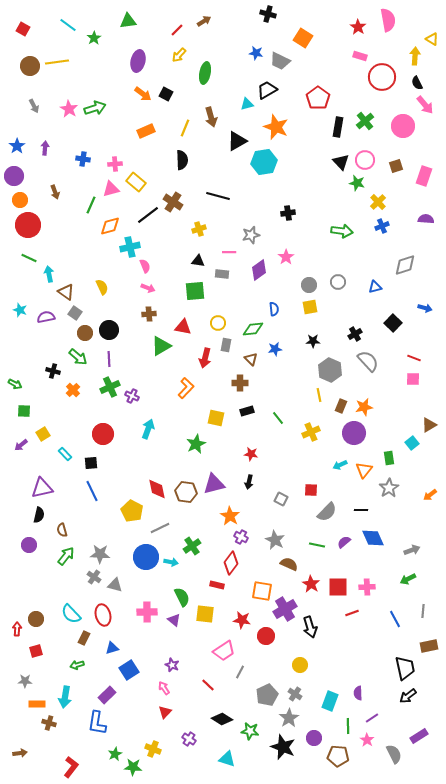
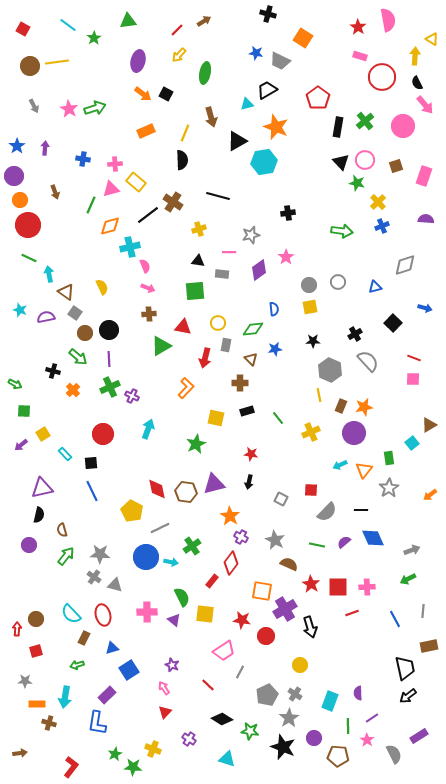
yellow line at (185, 128): moved 5 px down
red rectangle at (217, 585): moved 5 px left, 4 px up; rotated 64 degrees counterclockwise
